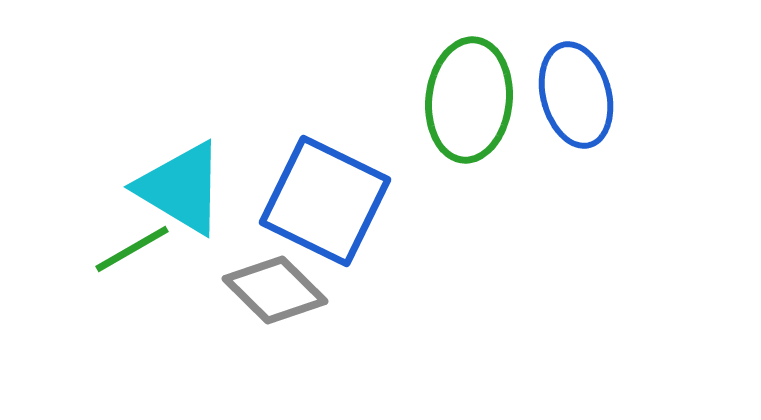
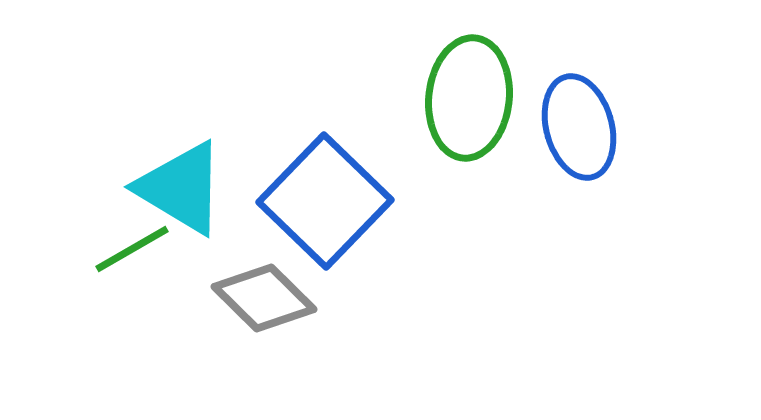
blue ellipse: moved 3 px right, 32 px down
green ellipse: moved 2 px up
blue square: rotated 18 degrees clockwise
gray diamond: moved 11 px left, 8 px down
